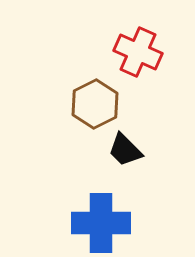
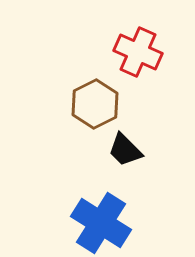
blue cross: rotated 32 degrees clockwise
